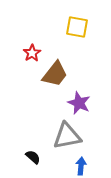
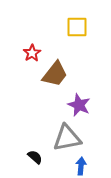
yellow square: rotated 10 degrees counterclockwise
purple star: moved 2 px down
gray triangle: moved 2 px down
black semicircle: moved 2 px right
